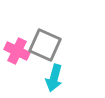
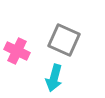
gray square: moved 19 px right, 5 px up
